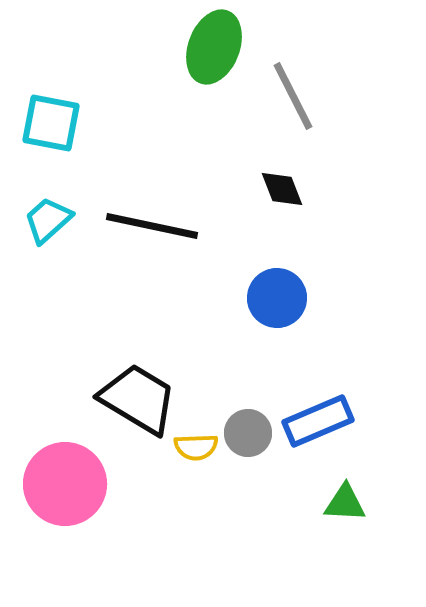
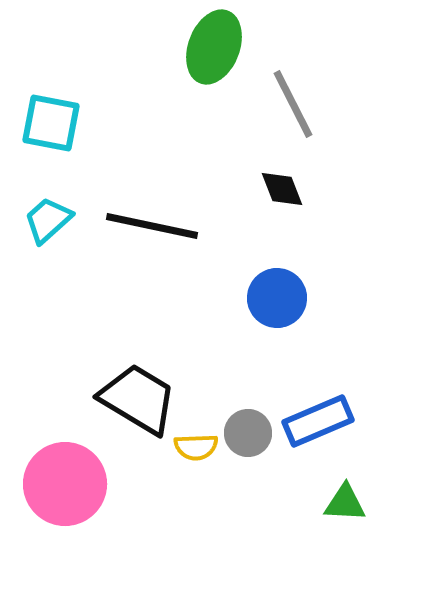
gray line: moved 8 px down
